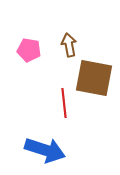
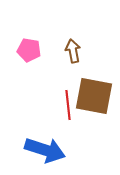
brown arrow: moved 4 px right, 6 px down
brown square: moved 18 px down
red line: moved 4 px right, 2 px down
